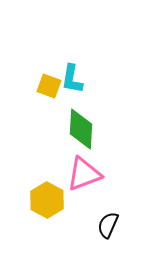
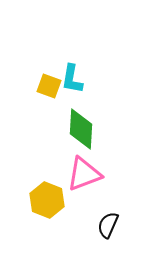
yellow hexagon: rotated 8 degrees counterclockwise
